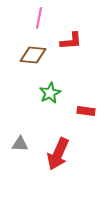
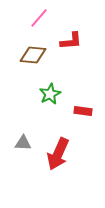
pink line: rotated 30 degrees clockwise
green star: moved 1 px down
red rectangle: moved 3 px left
gray triangle: moved 3 px right, 1 px up
